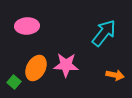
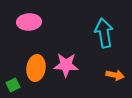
pink ellipse: moved 2 px right, 4 px up
cyan arrow: rotated 48 degrees counterclockwise
orange ellipse: rotated 20 degrees counterclockwise
green square: moved 1 px left, 3 px down; rotated 24 degrees clockwise
